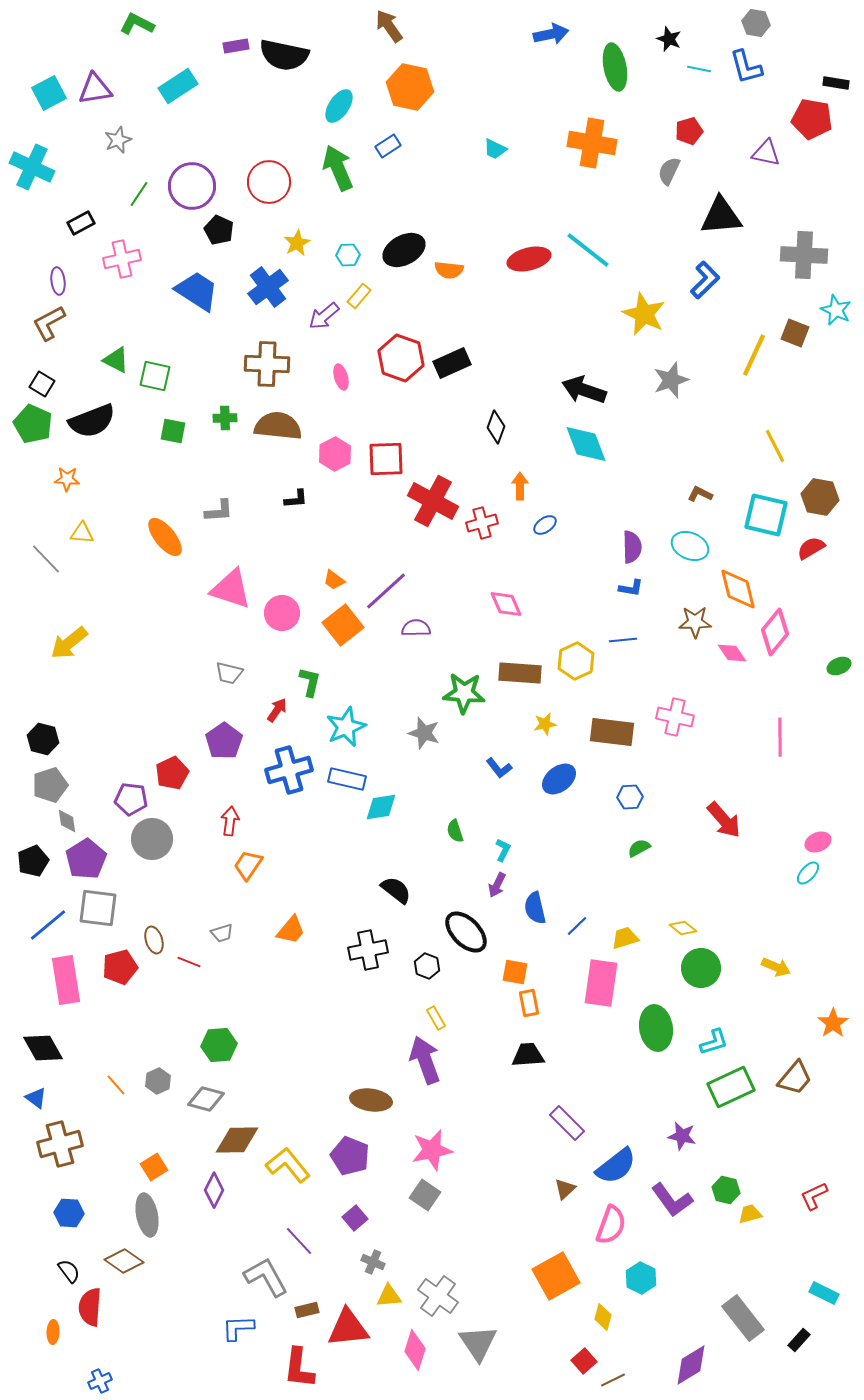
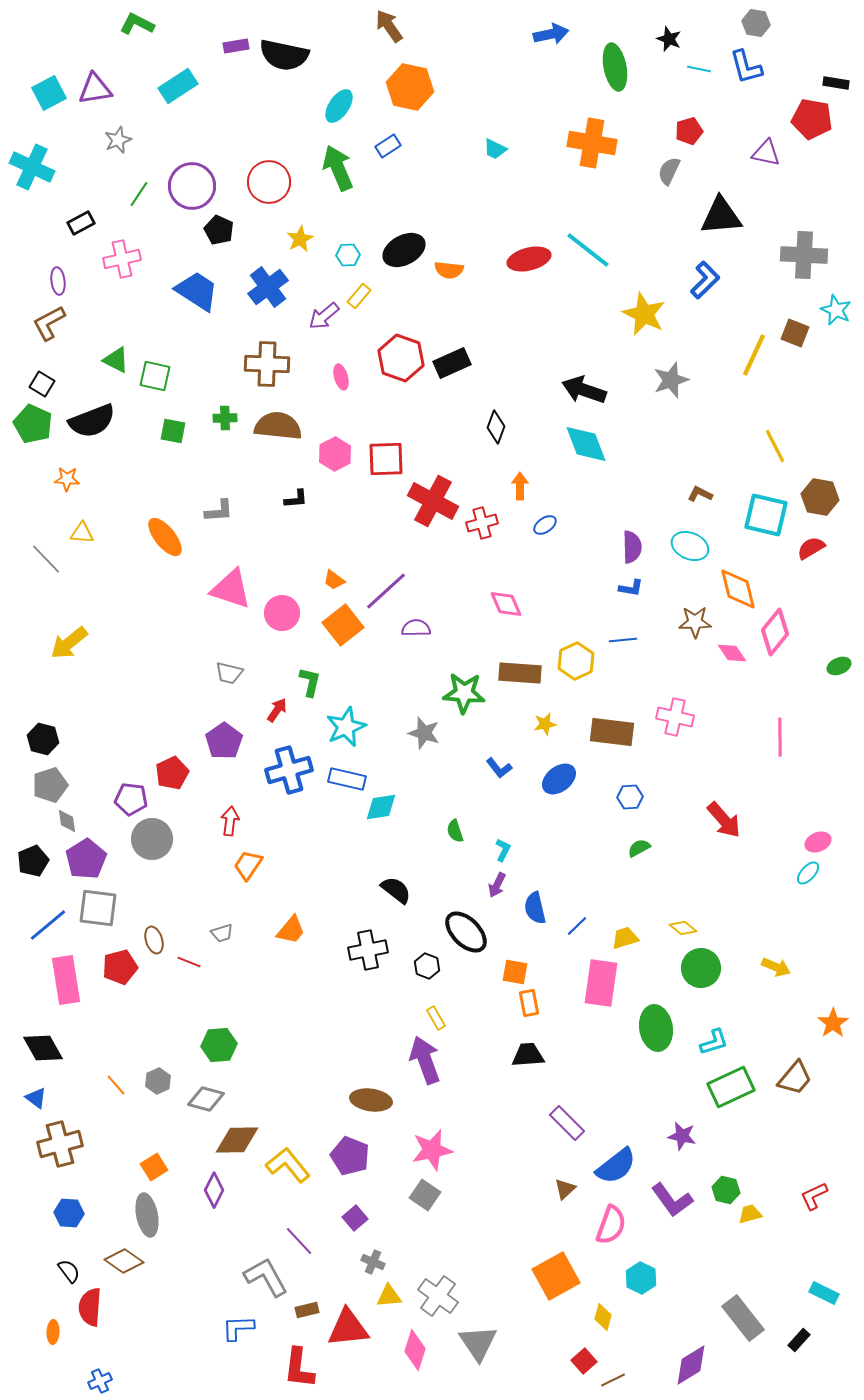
yellow star at (297, 243): moved 3 px right, 4 px up
